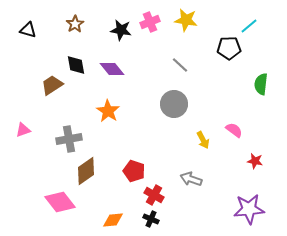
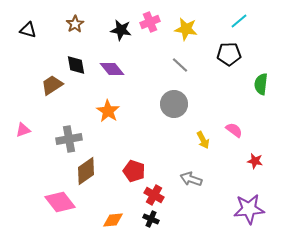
yellow star: moved 9 px down
cyan line: moved 10 px left, 5 px up
black pentagon: moved 6 px down
